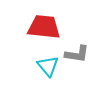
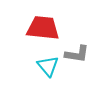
red trapezoid: moved 1 px left, 1 px down
